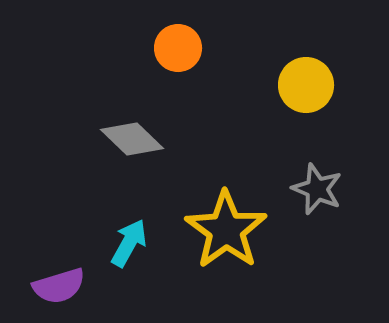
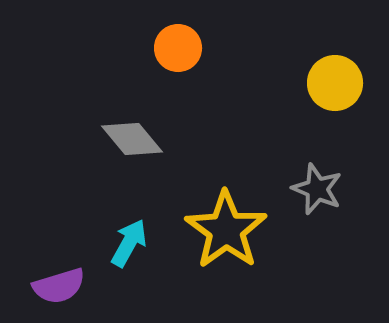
yellow circle: moved 29 px right, 2 px up
gray diamond: rotated 6 degrees clockwise
